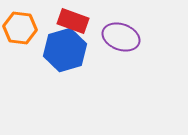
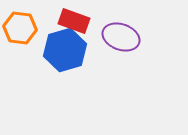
red rectangle: moved 1 px right
